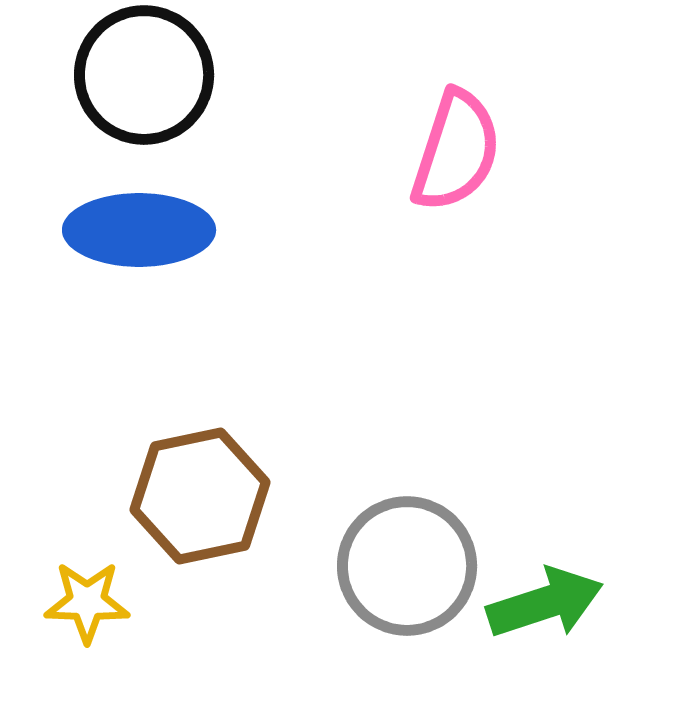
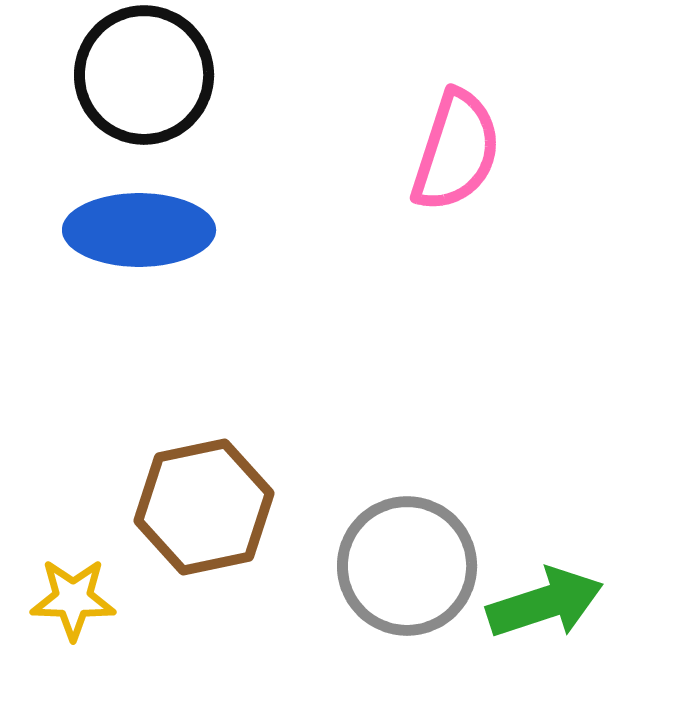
brown hexagon: moved 4 px right, 11 px down
yellow star: moved 14 px left, 3 px up
